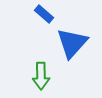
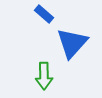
green arrow: moved 3 px right
